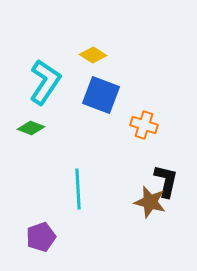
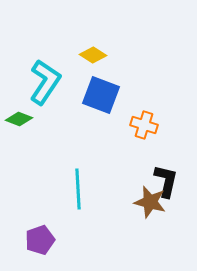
green diamond: moved 12 px left, 9 px up
purple pentagon: moved 1 px left, 3 px down
